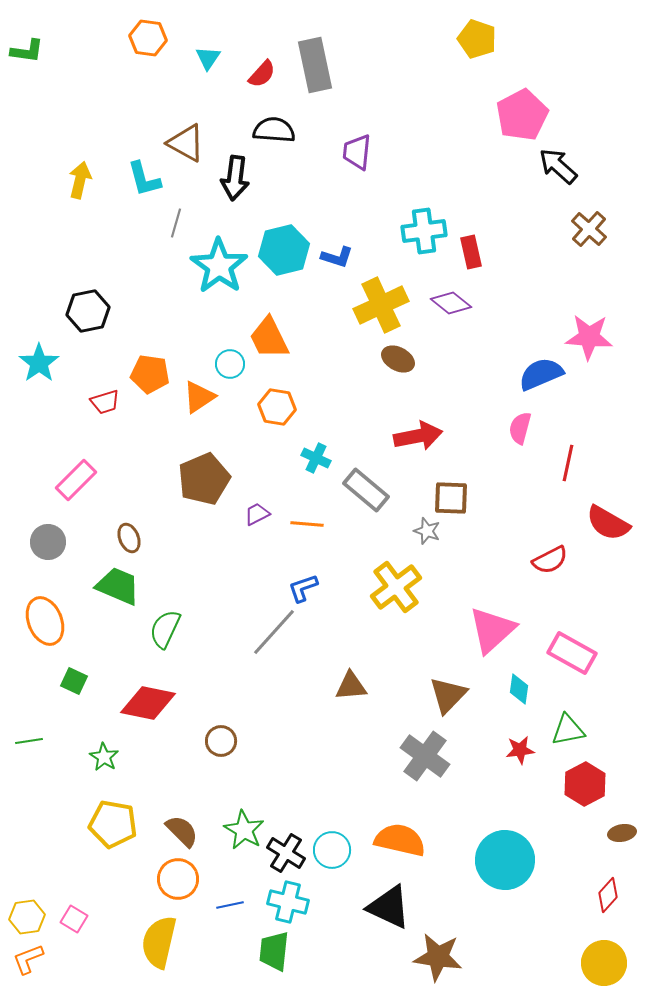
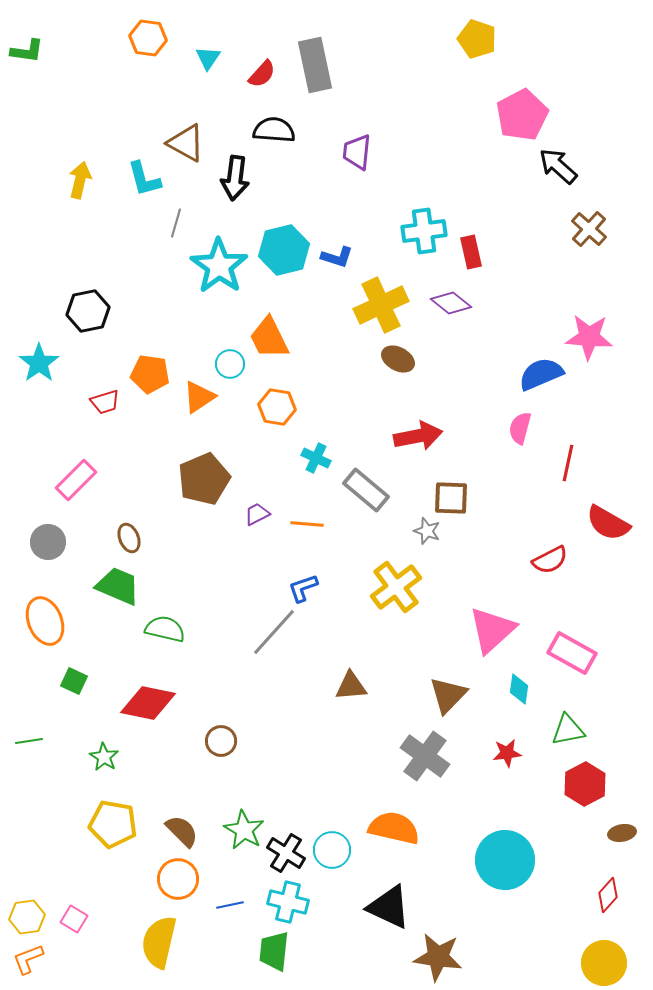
green semicircle at (165, 629): rotated 78 degrees clockwise
red star at (520, 750): moved 13 px left, 3 px down
orange semicircle at (400, 840): moved 6 px left, 12 px up
